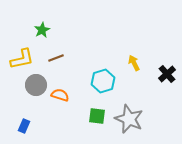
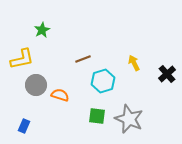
brown line: moved 27 px right, 1 px down
